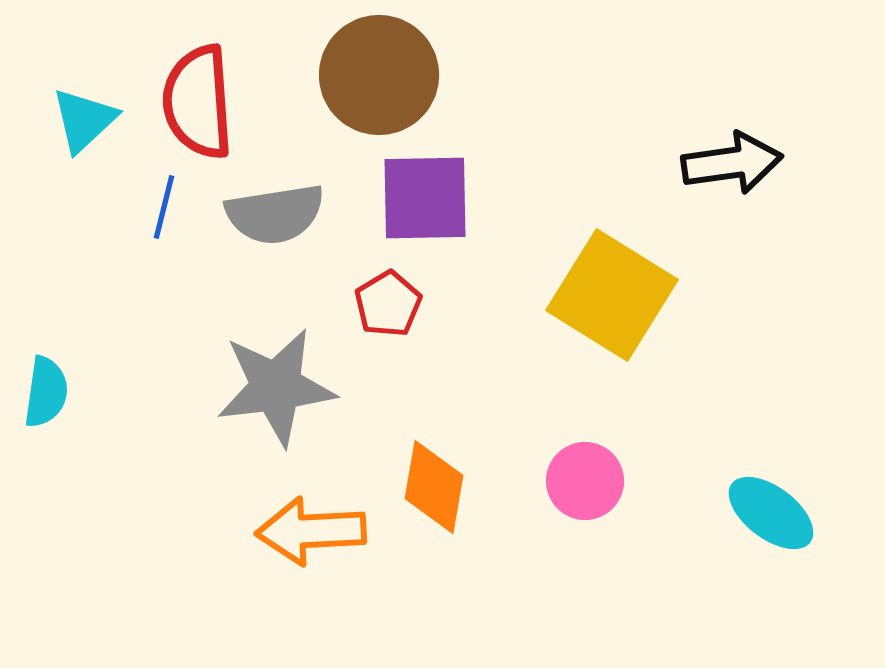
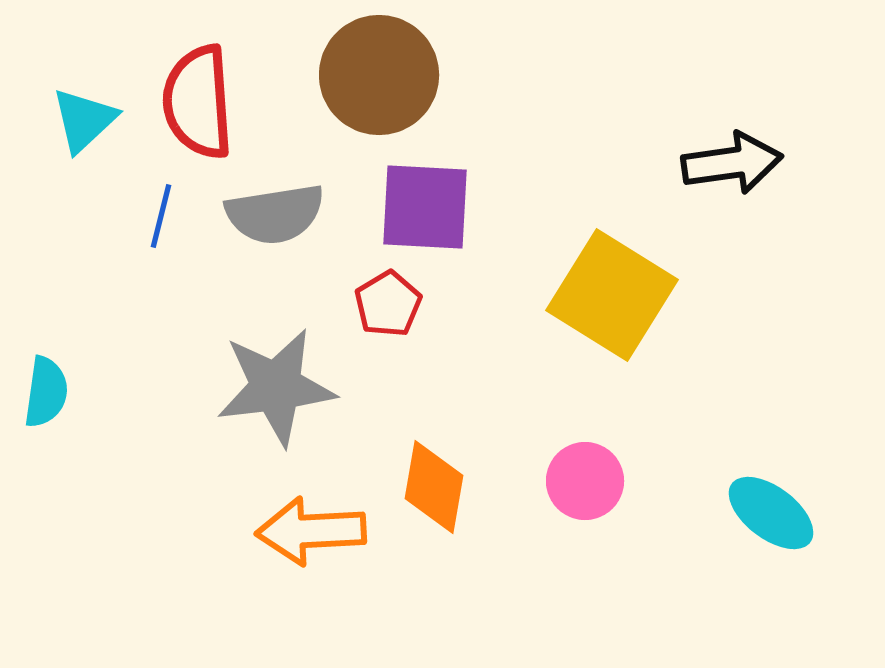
purple square: moved 9 px down; rotated 4 degrees clockwise
blue line: moved 3 px left, 9 px down
